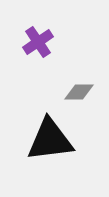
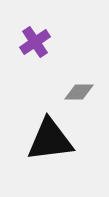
purple cross: moved 3 px left
